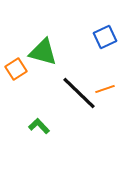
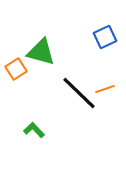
green triangle: moved 2 px left
green L-shape: moved 5 px left, 4 px down
